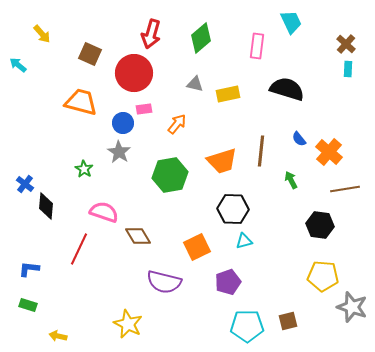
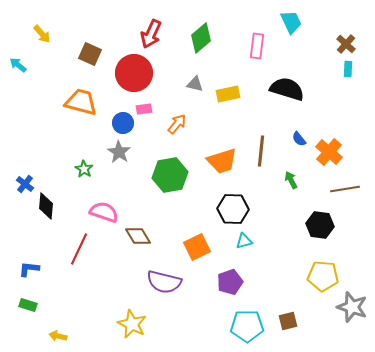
red arrow at (151, 34): rotated 8 degrees clockwise
purple pentagon at (228, 282): moved 2 px right
yellow star at (128, 324): moved 4 px right
